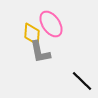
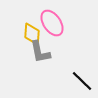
pink ellipse: moved 1 px right, 1 px up
